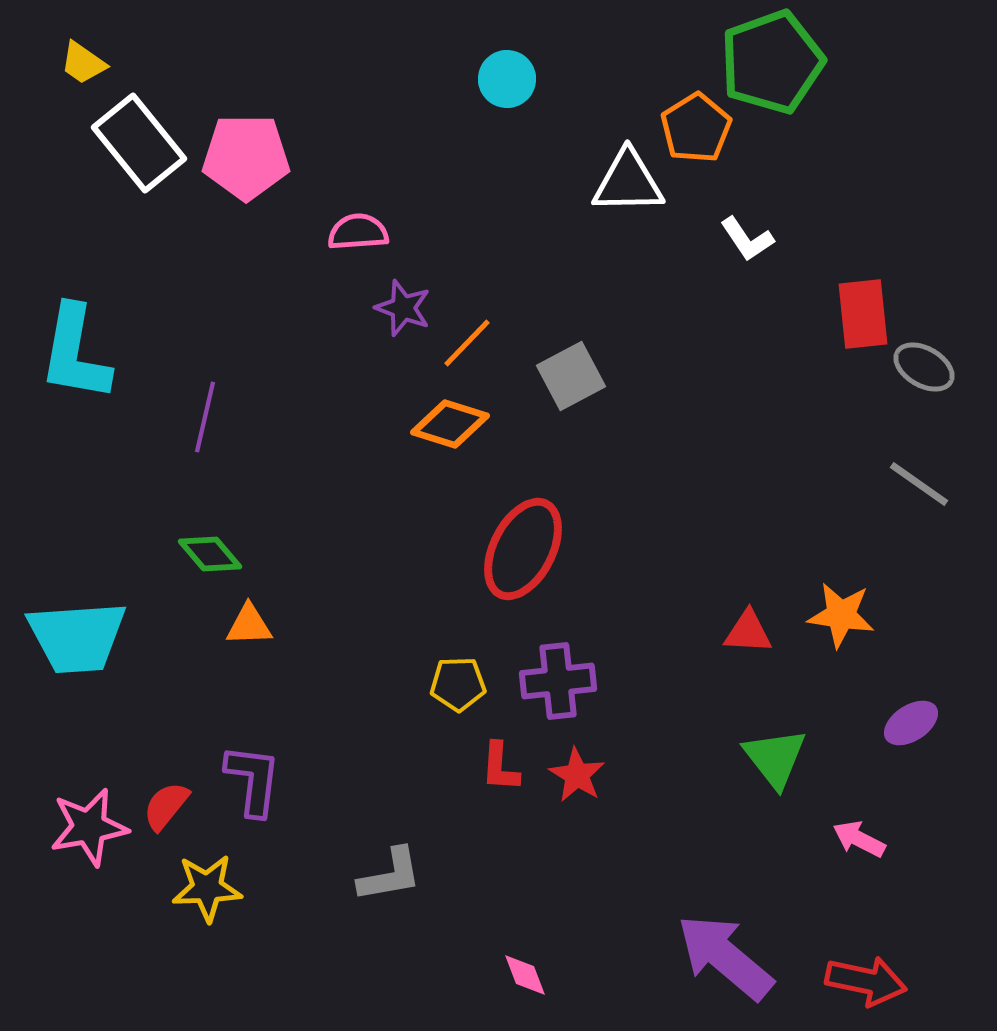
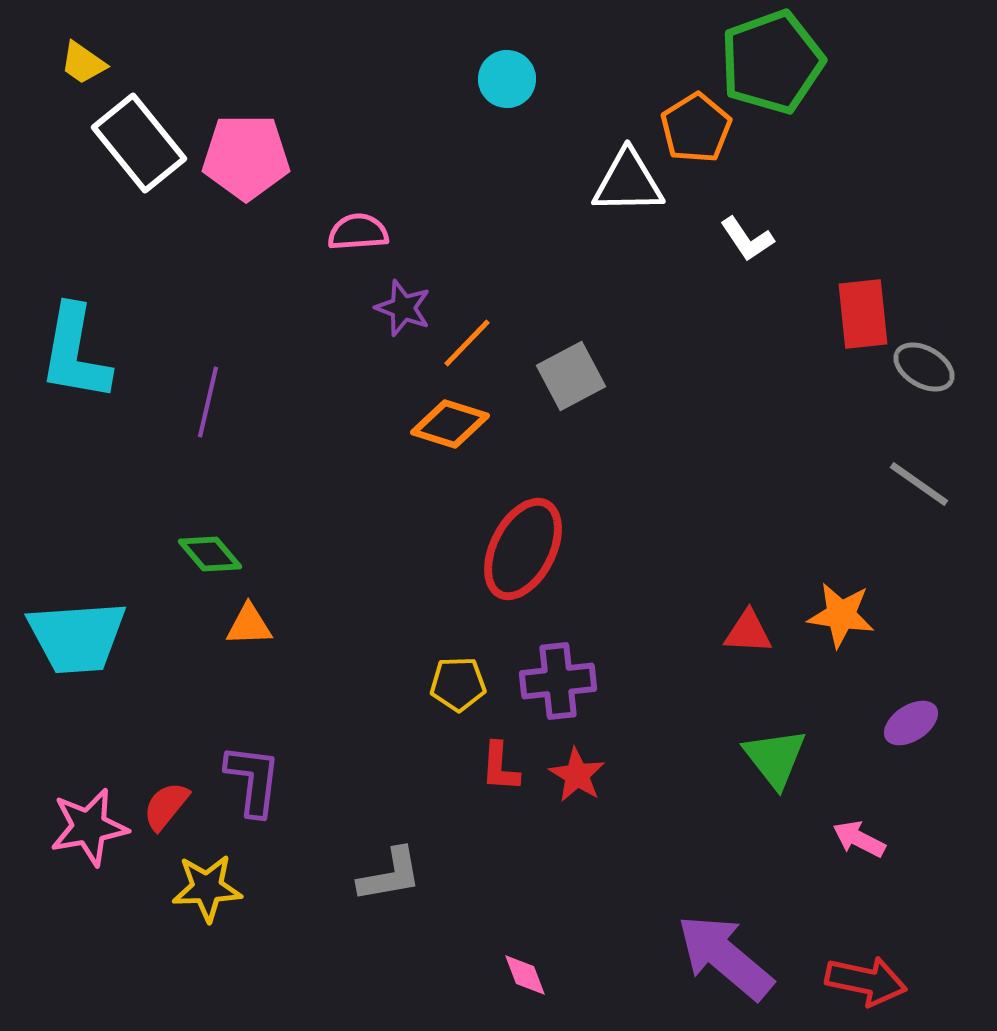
purple line: moved 3 px right, 15 px up
